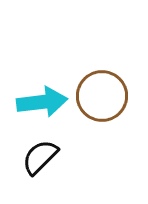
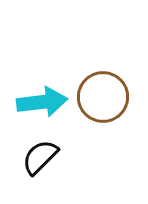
brown circle: moved 1 px right, 1 px down
